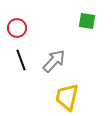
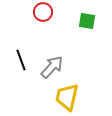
red circle: moved 26 px right, 16 px up
gray arrow: moved 2 px left, 6 px down
